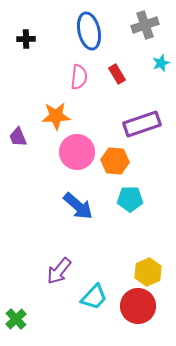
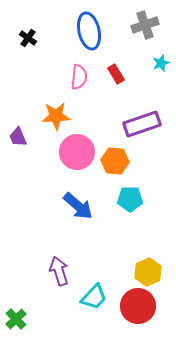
black cross: moved 2 px right, 1 px up; rotated 36 degrees clockwise
red rectangle: moved 1 px left
purple arrow: rotated 124 degrees clockwise
